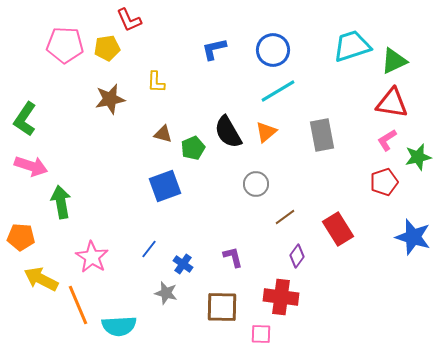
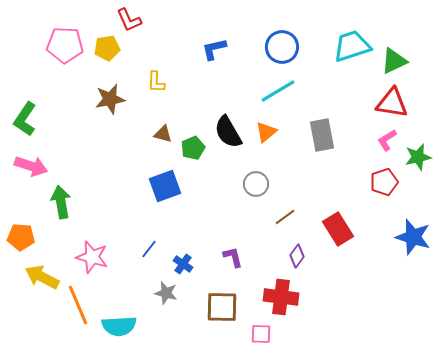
blue circle: moved 9 px right, 3 px up
pink star: rotated 16 degrees counterclockwise
yellow arrow: moved 1 px right, 2 px up
